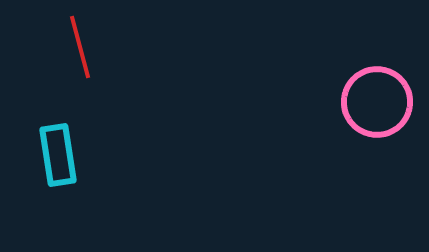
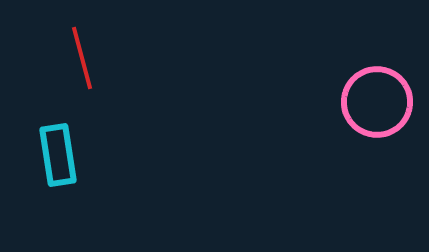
red line: moved 2 px right, 11 px down
